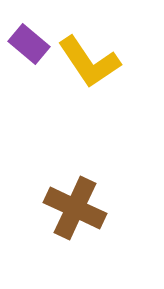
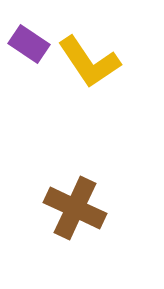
purple rectangle: rotated 6 degrees counterclockwise
